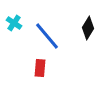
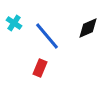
black diamond: rotated 35 degrees clockwise
red rectangle: rotated 18 degrees clockwise
